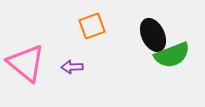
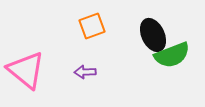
pink triangle: moved 7 px down
purple arrow: moved 13 px right, 5 px down
